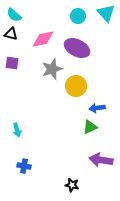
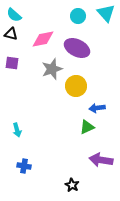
green triangle: moved 3 px left
black star: rotated 16 degrees clockwise
